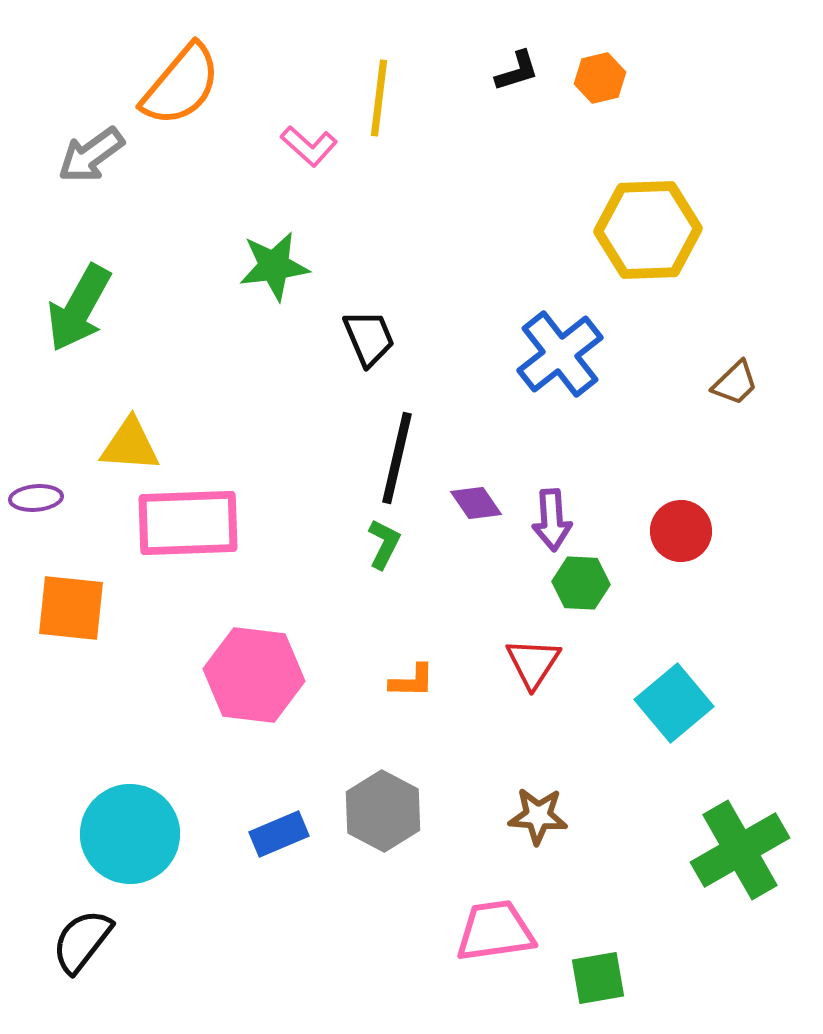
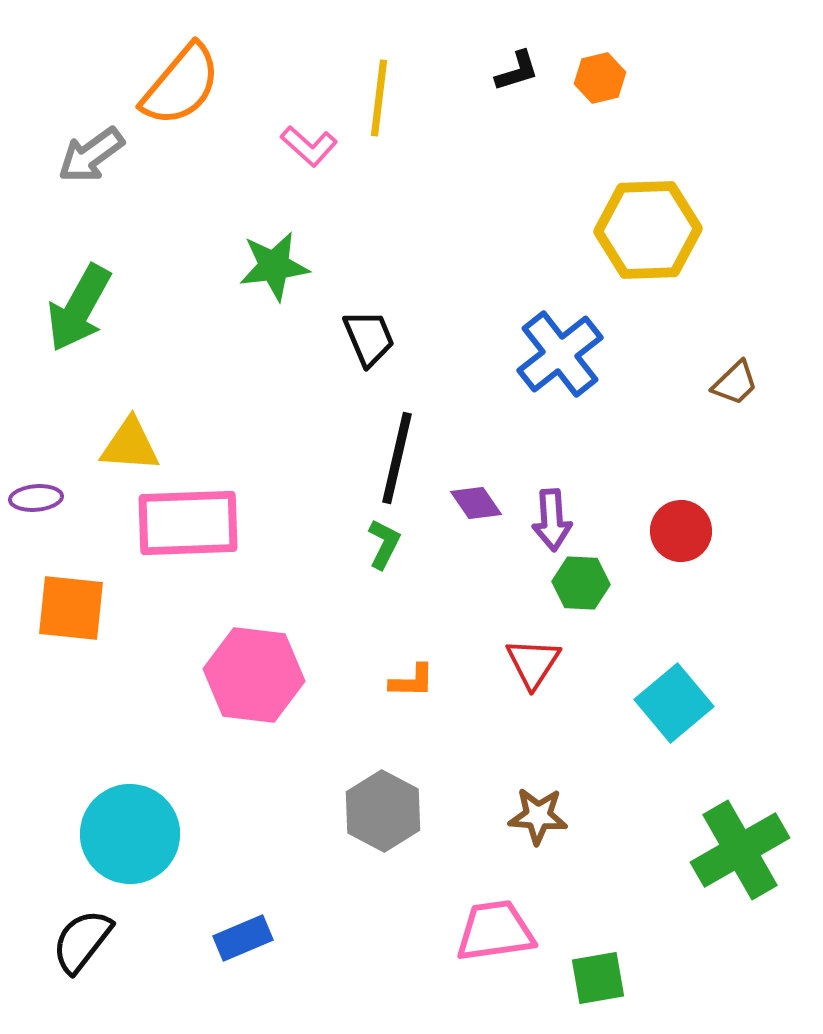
blue rectangle: moved 36 px left, 104 px down
